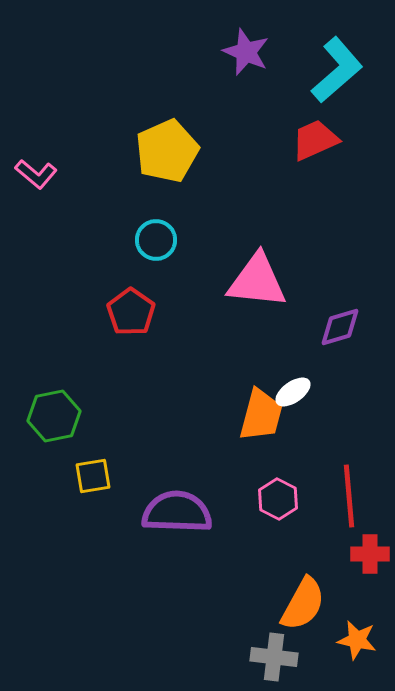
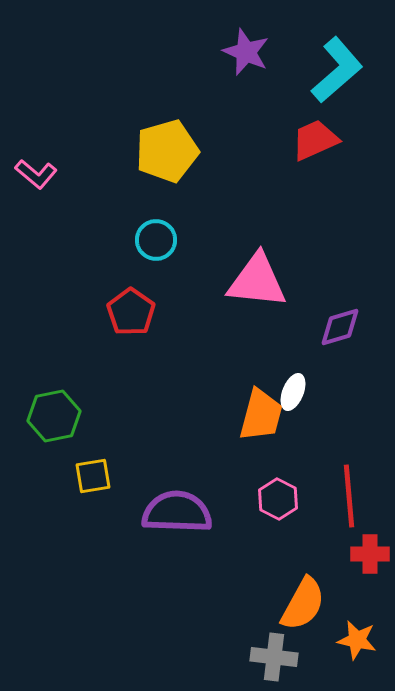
yellow pentagon: rotated 8 degrees clockwise
white ellipse: rotated 33 degrees counterclockwise
